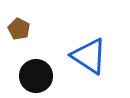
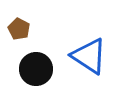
black circle: moved 7 px up
